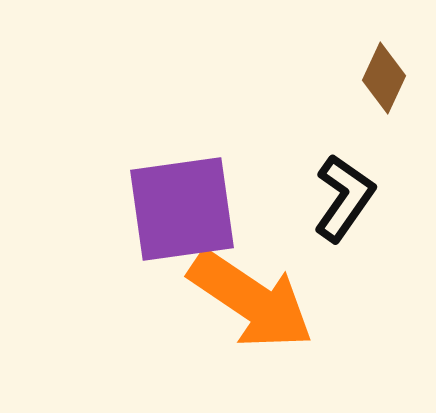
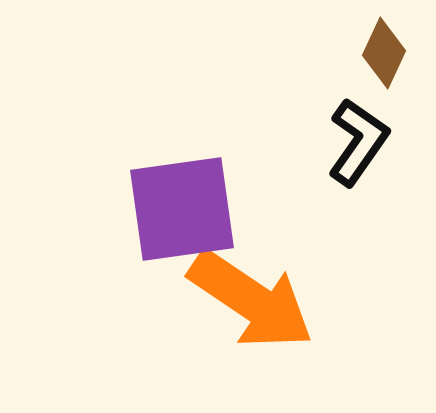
brown diamond: moved 25 px up
black L-shape: moved 14 px right, 56 px up
